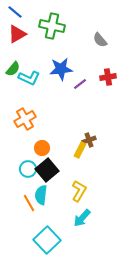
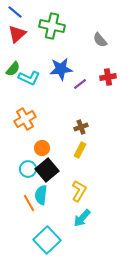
red triangle: rotated 12 degrees counterclockwise
brown cross: moved 8 px left, 13 px up
